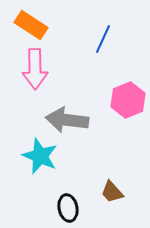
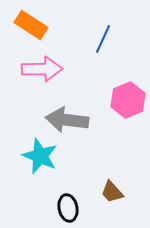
pink arrow: moved 7 px right; rotated 90 degrees counterclockwise
